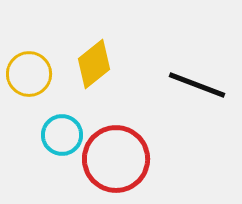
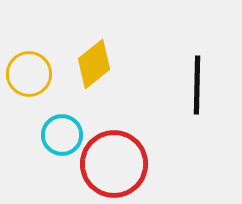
black line: rotated 70 degrees clockwise
red circle: moved 2 px left, 5 px down
